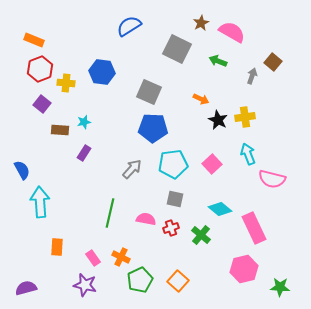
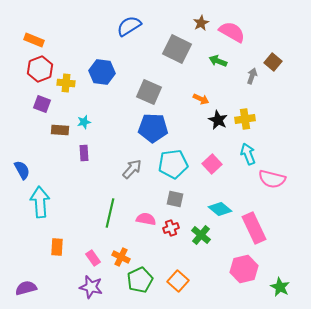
purple square at (42, 104): rotated 18 degrees counterclockwise
yellow cross at (245, 117): moved 2 px down
purple rectangle at (84, 153): rotated 35 degrees counterclockwise
purple star at (85, 285): moved 6 px right, 2 px down
green star at (280, 287): rotated 24 degrees clockwise
